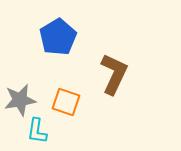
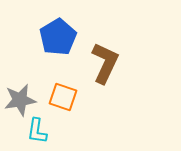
brown L-shape: moved 9 px left, 11 px up
orange square: moved 3 px left, 5 px up
